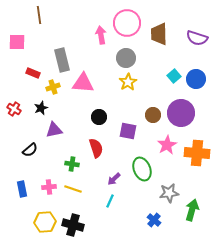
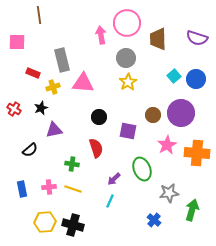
brown trapezoid: moved 1 px left, 5 px down
